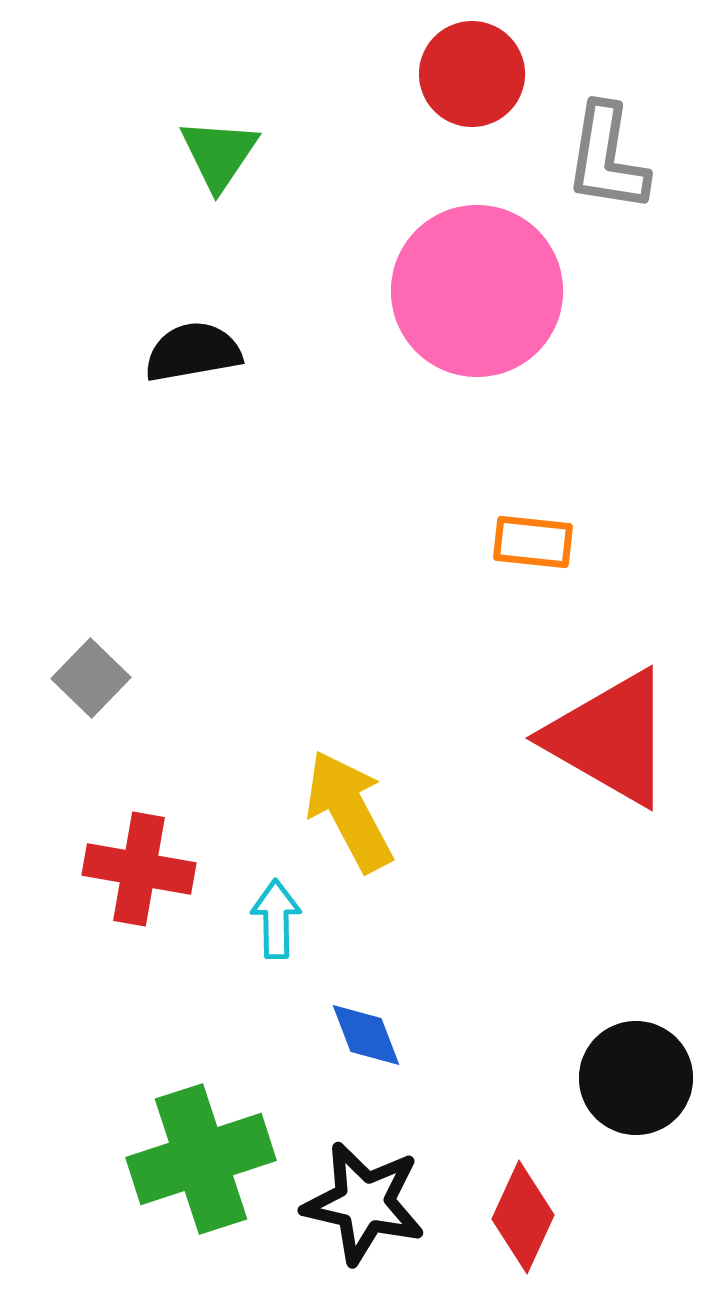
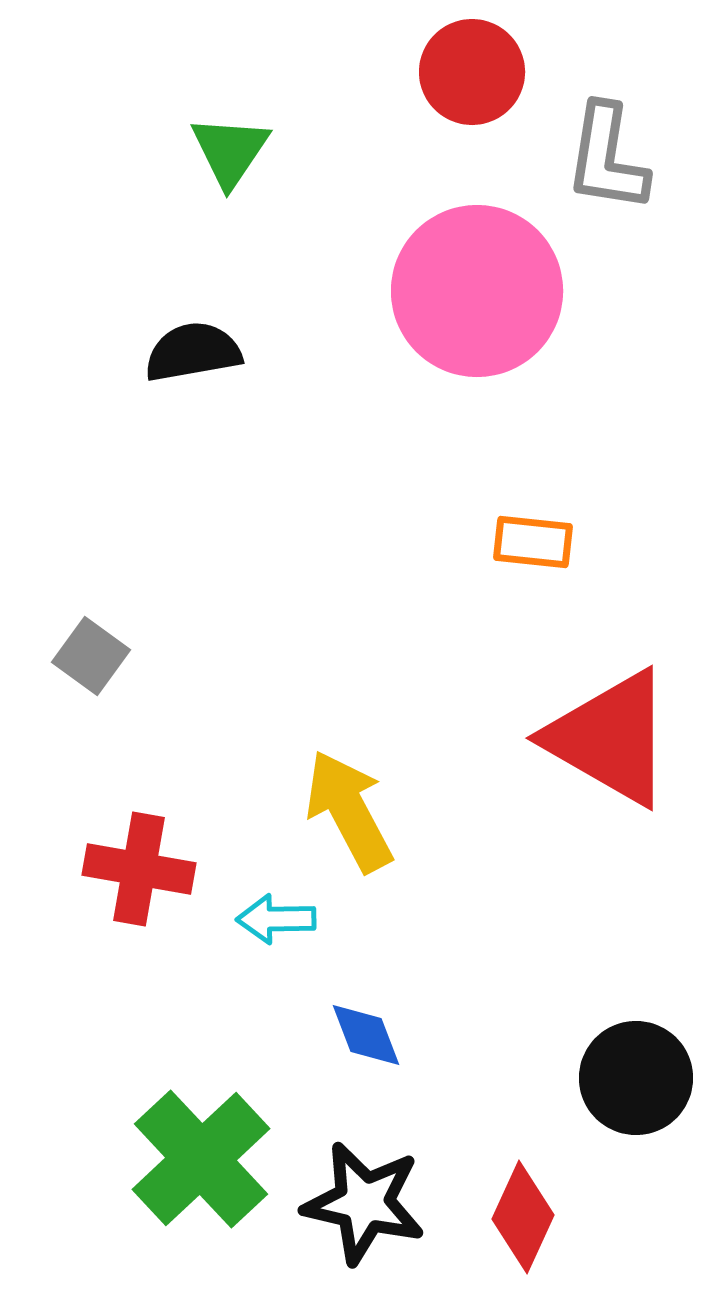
red circle: moved 2 px up
green triangle: moved 11 px right, 3 px up
gray square: moved 22 px up; rotated 8 degrees counterclockwise
cyan arrow: rotated 90 degrees counterclockwise
green cross: rotated 25 degrees counterclockwise
